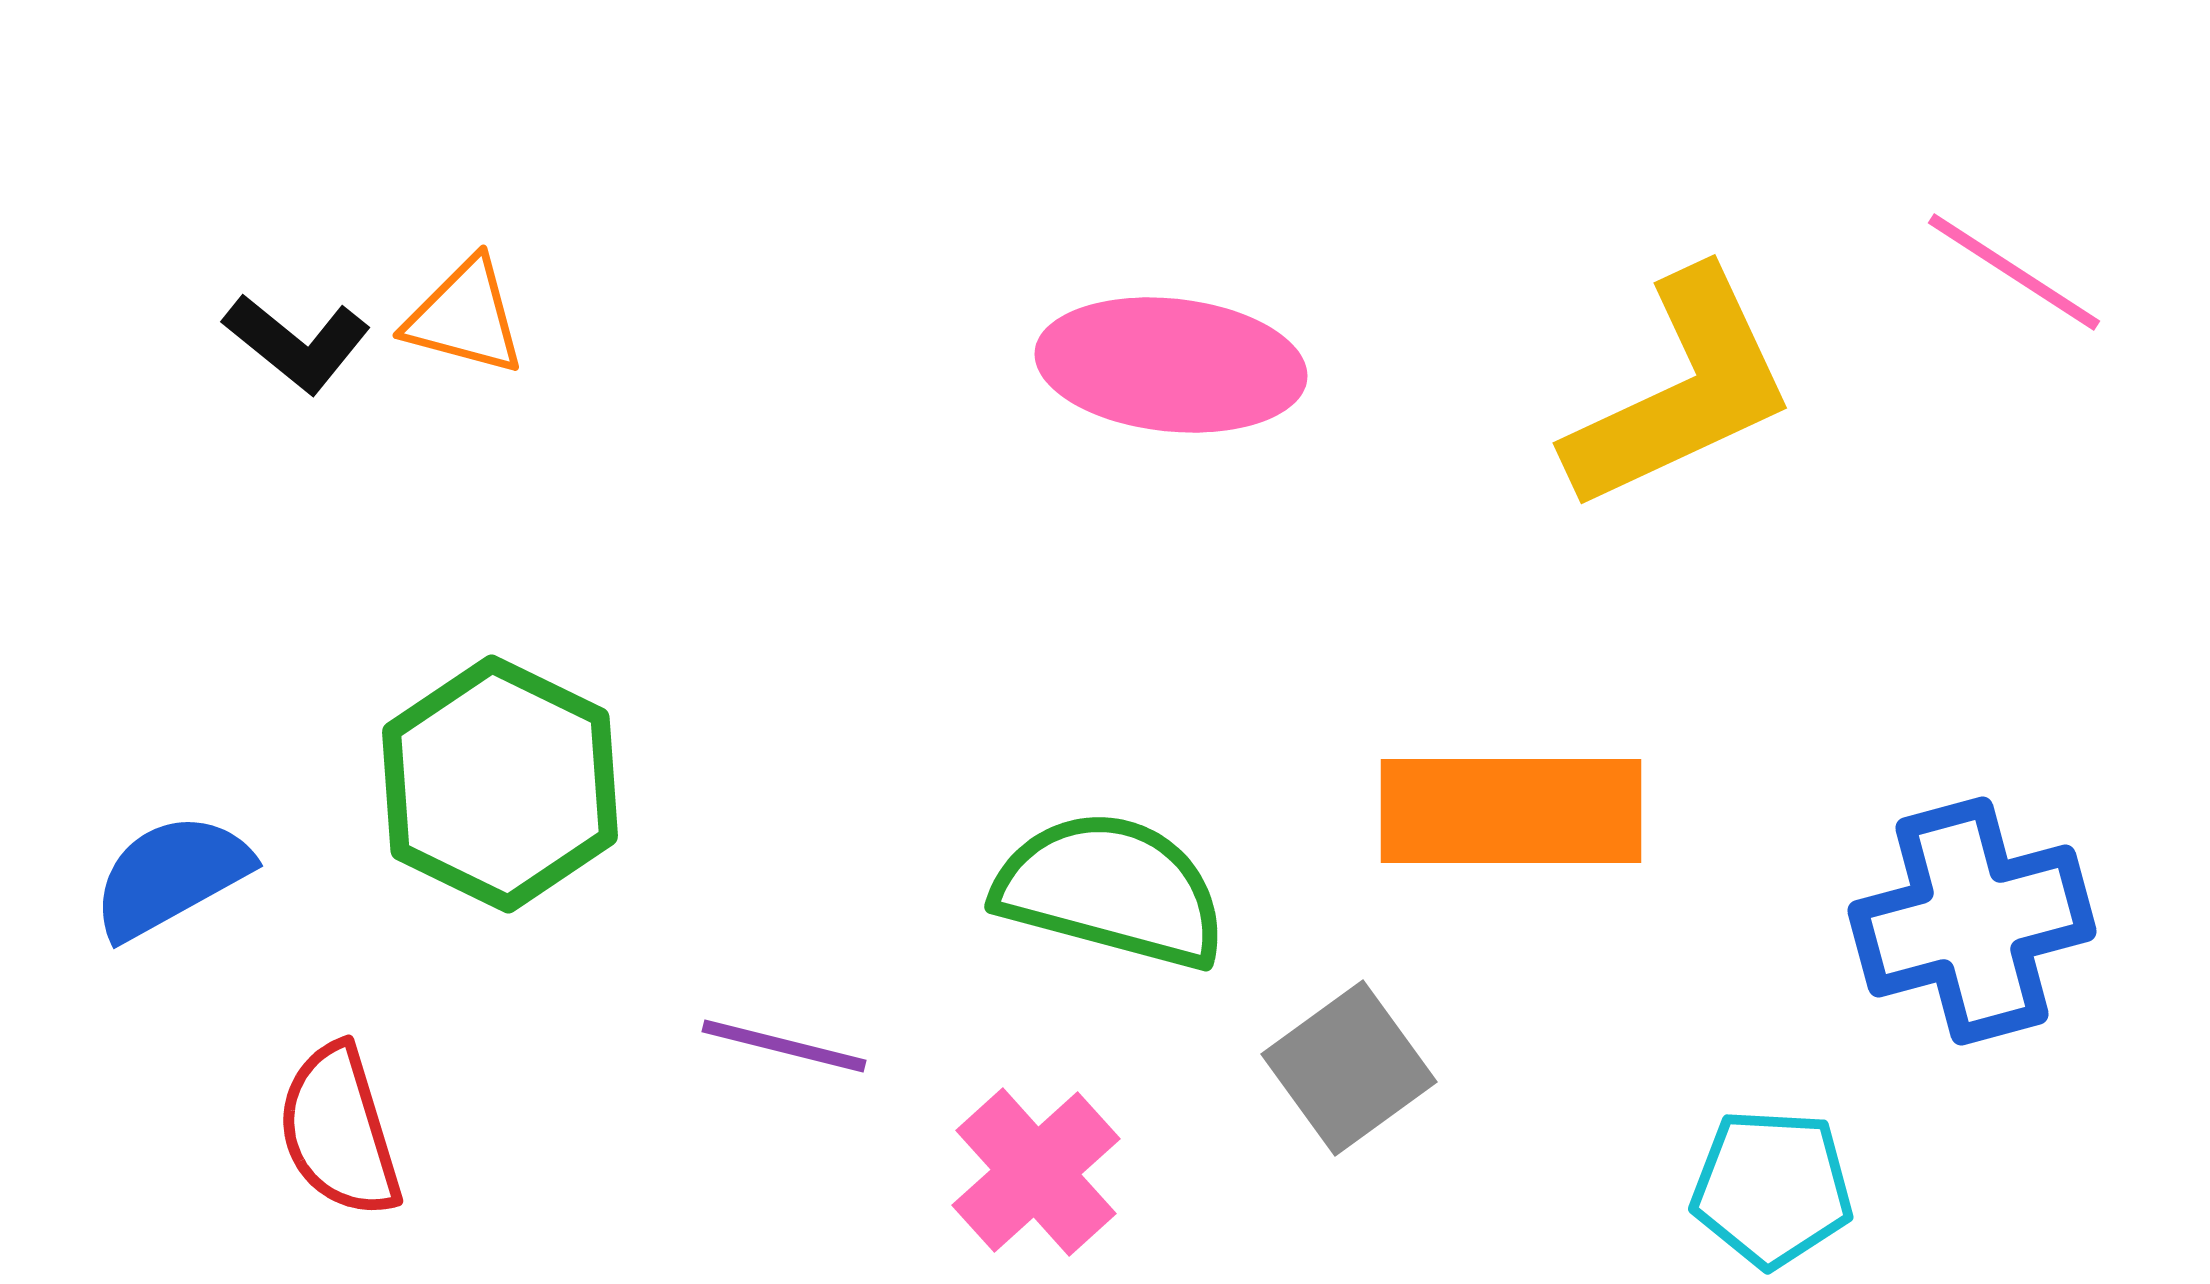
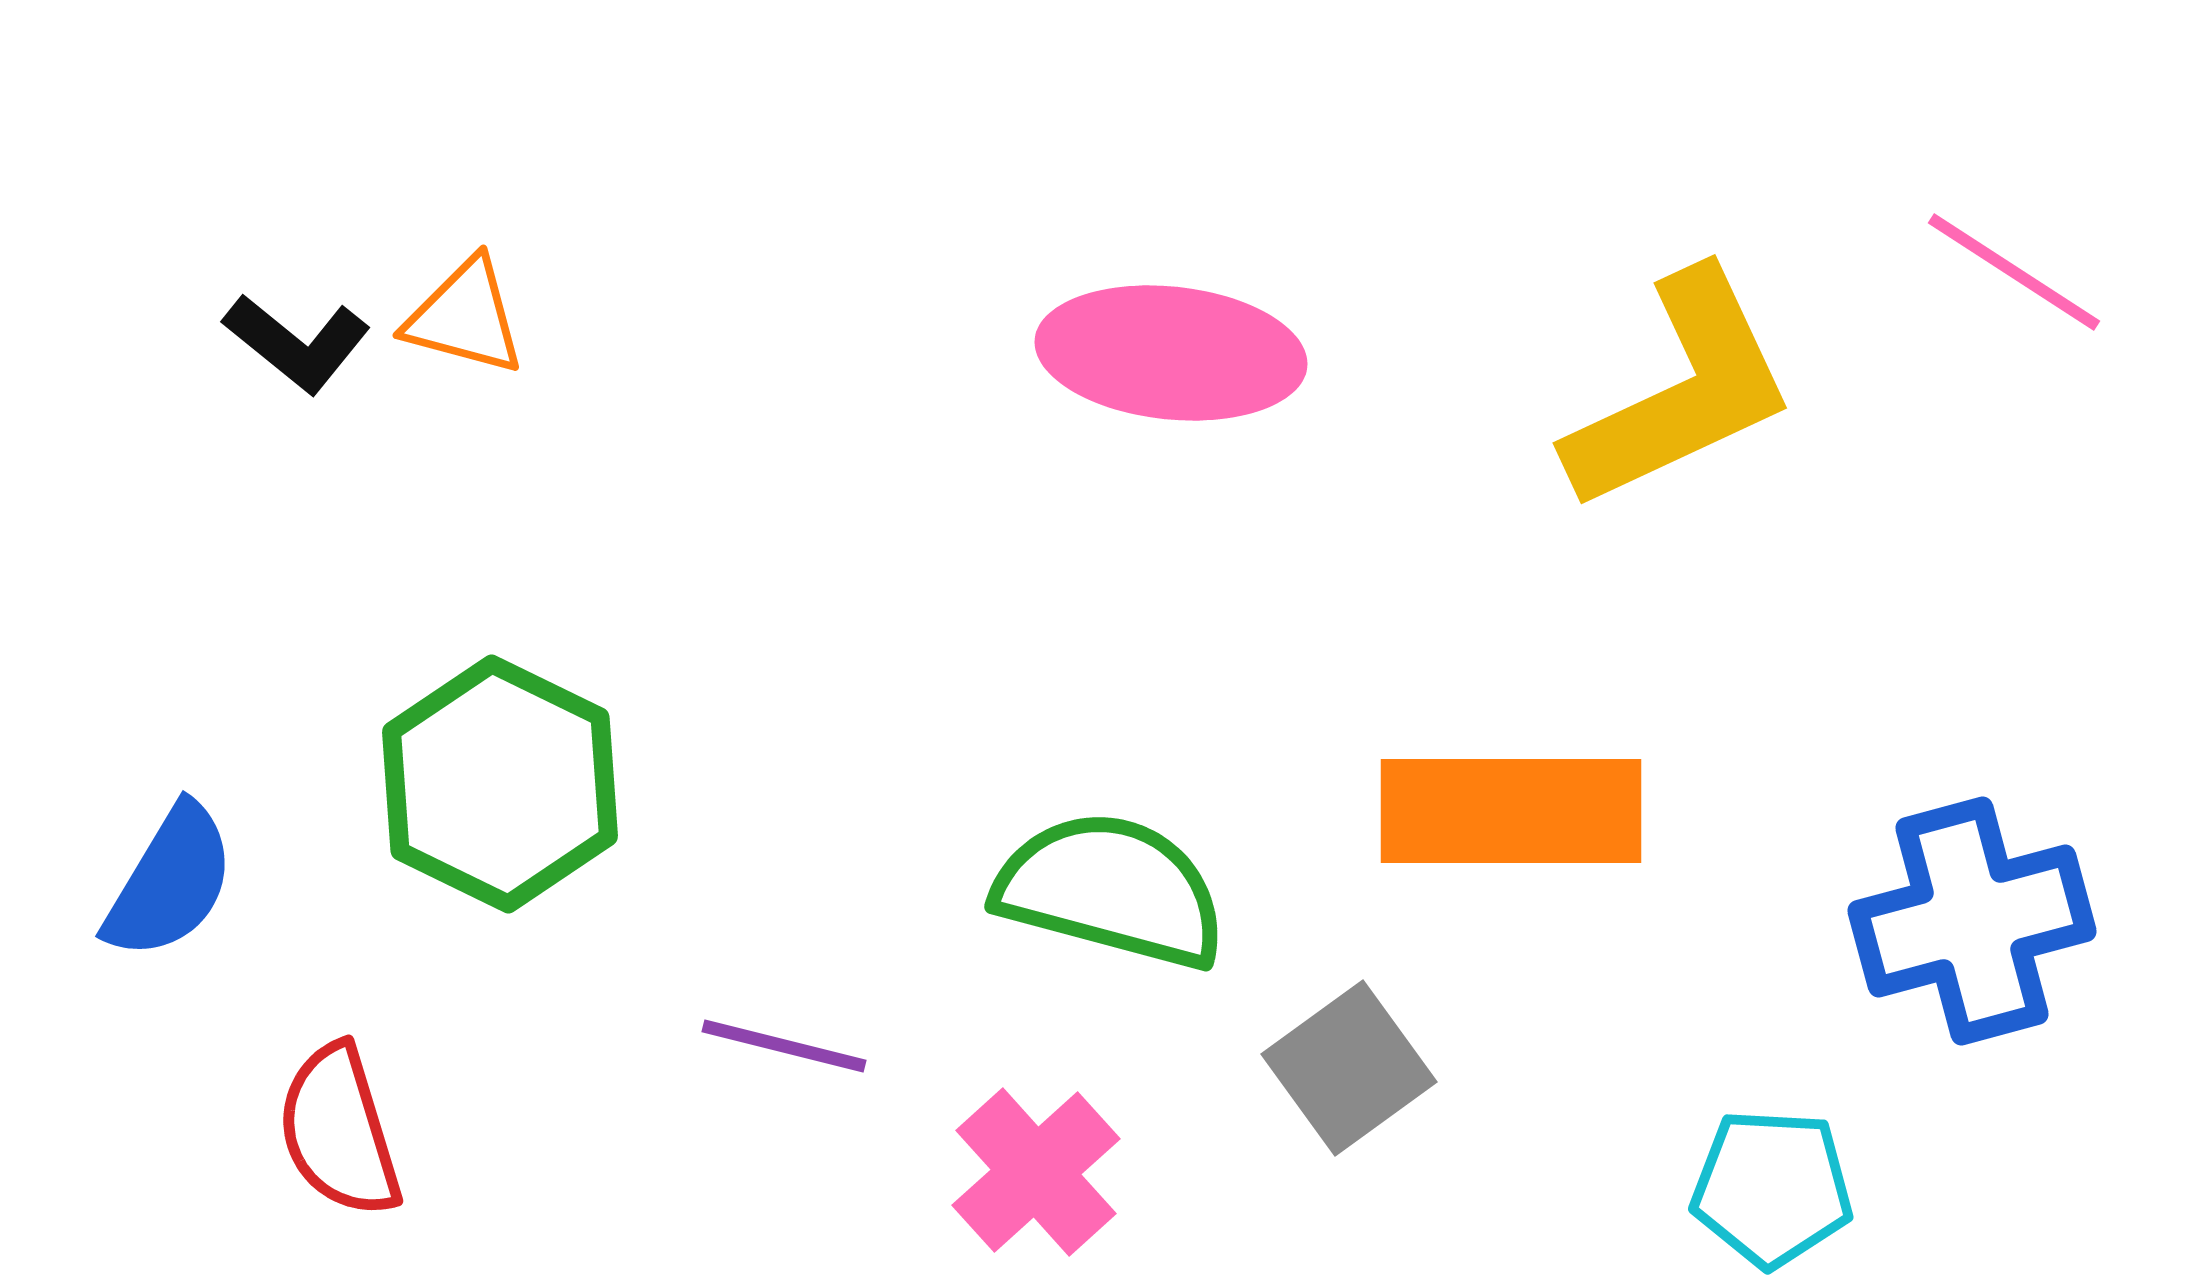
pink ellipse: moved 12 px up
blue semicircle: moved 1 px left, 6 px down; rotated 150 degrees clockwise
